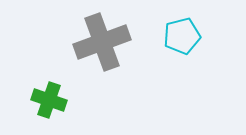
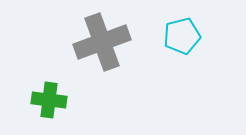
green cross: rotated 12 degrees counterclockwise
